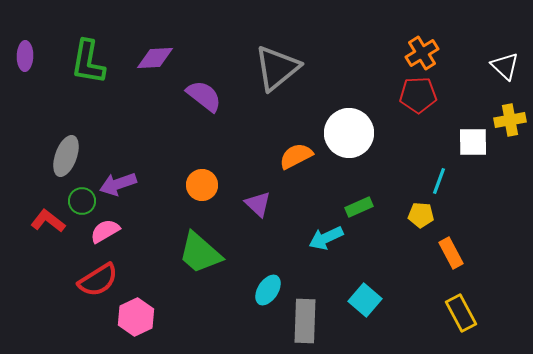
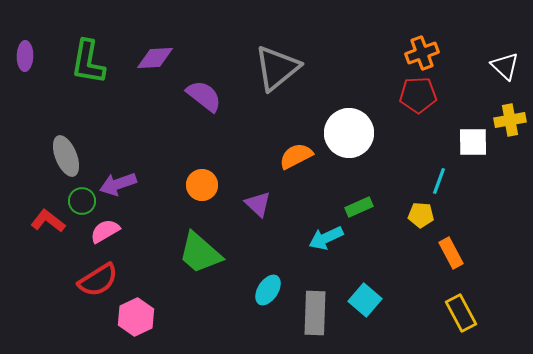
orange cross: rotated 12 degrees clockwise
gray ellipse: rotated 42 degrees counterclockwise
gray rectangle: moved 10 px right, 8 px up
